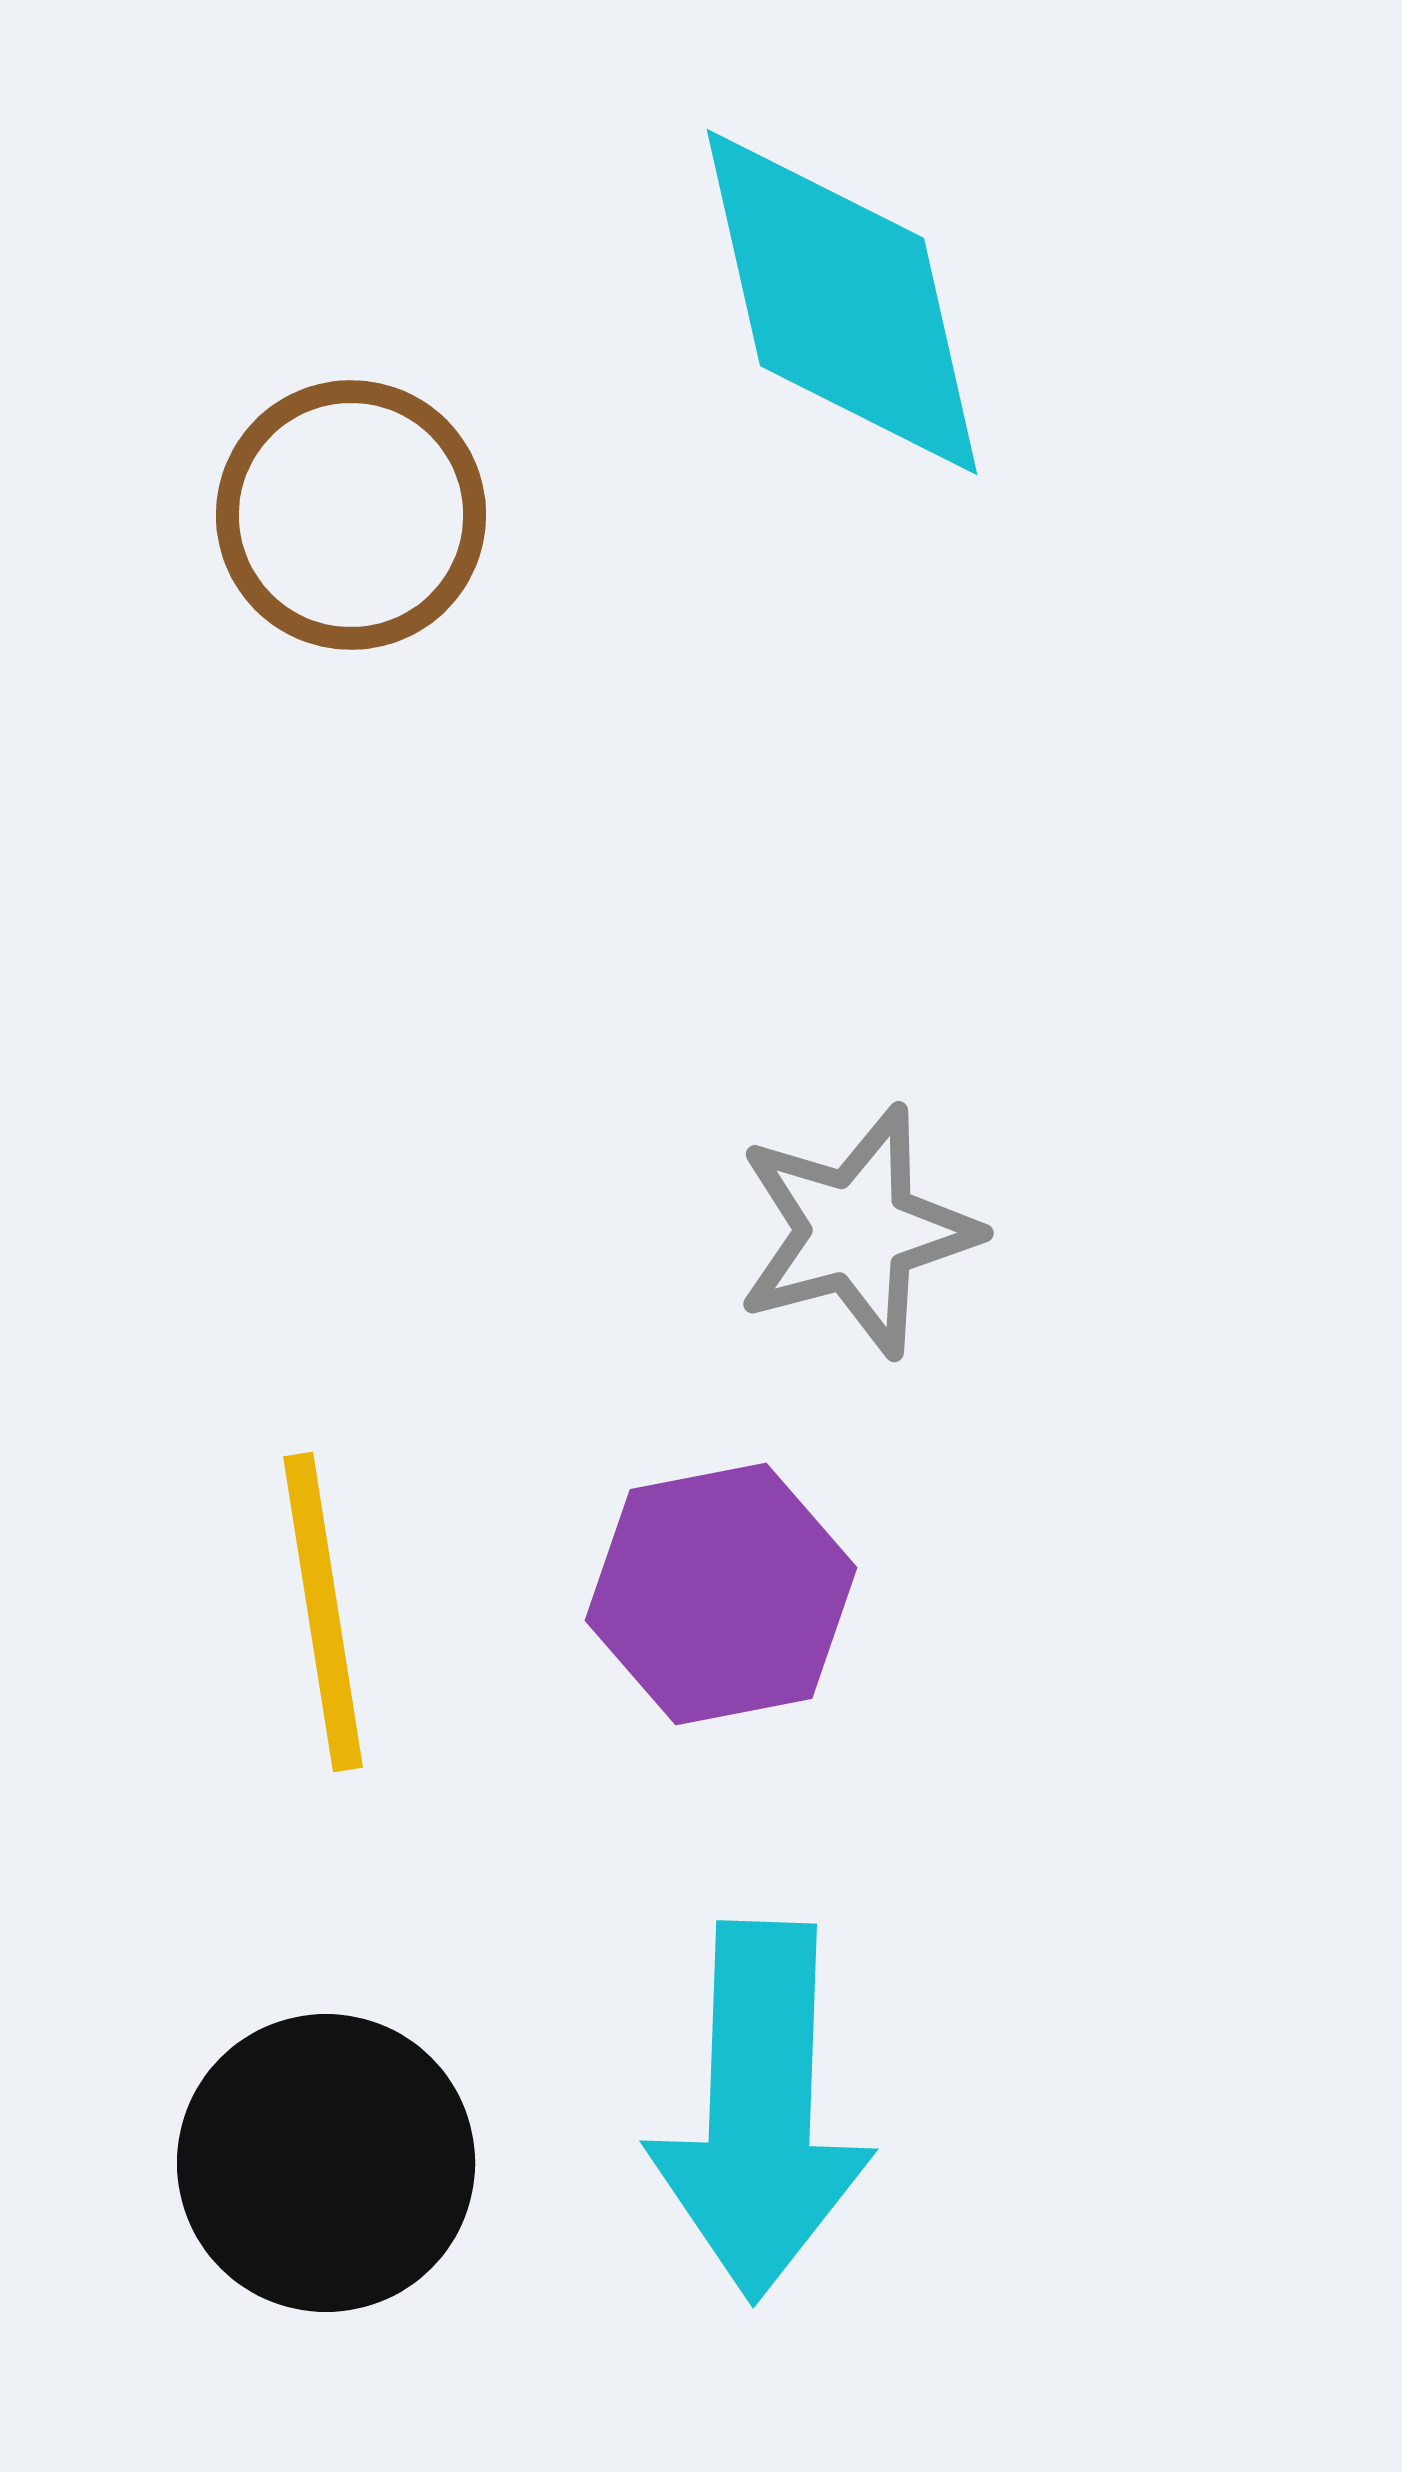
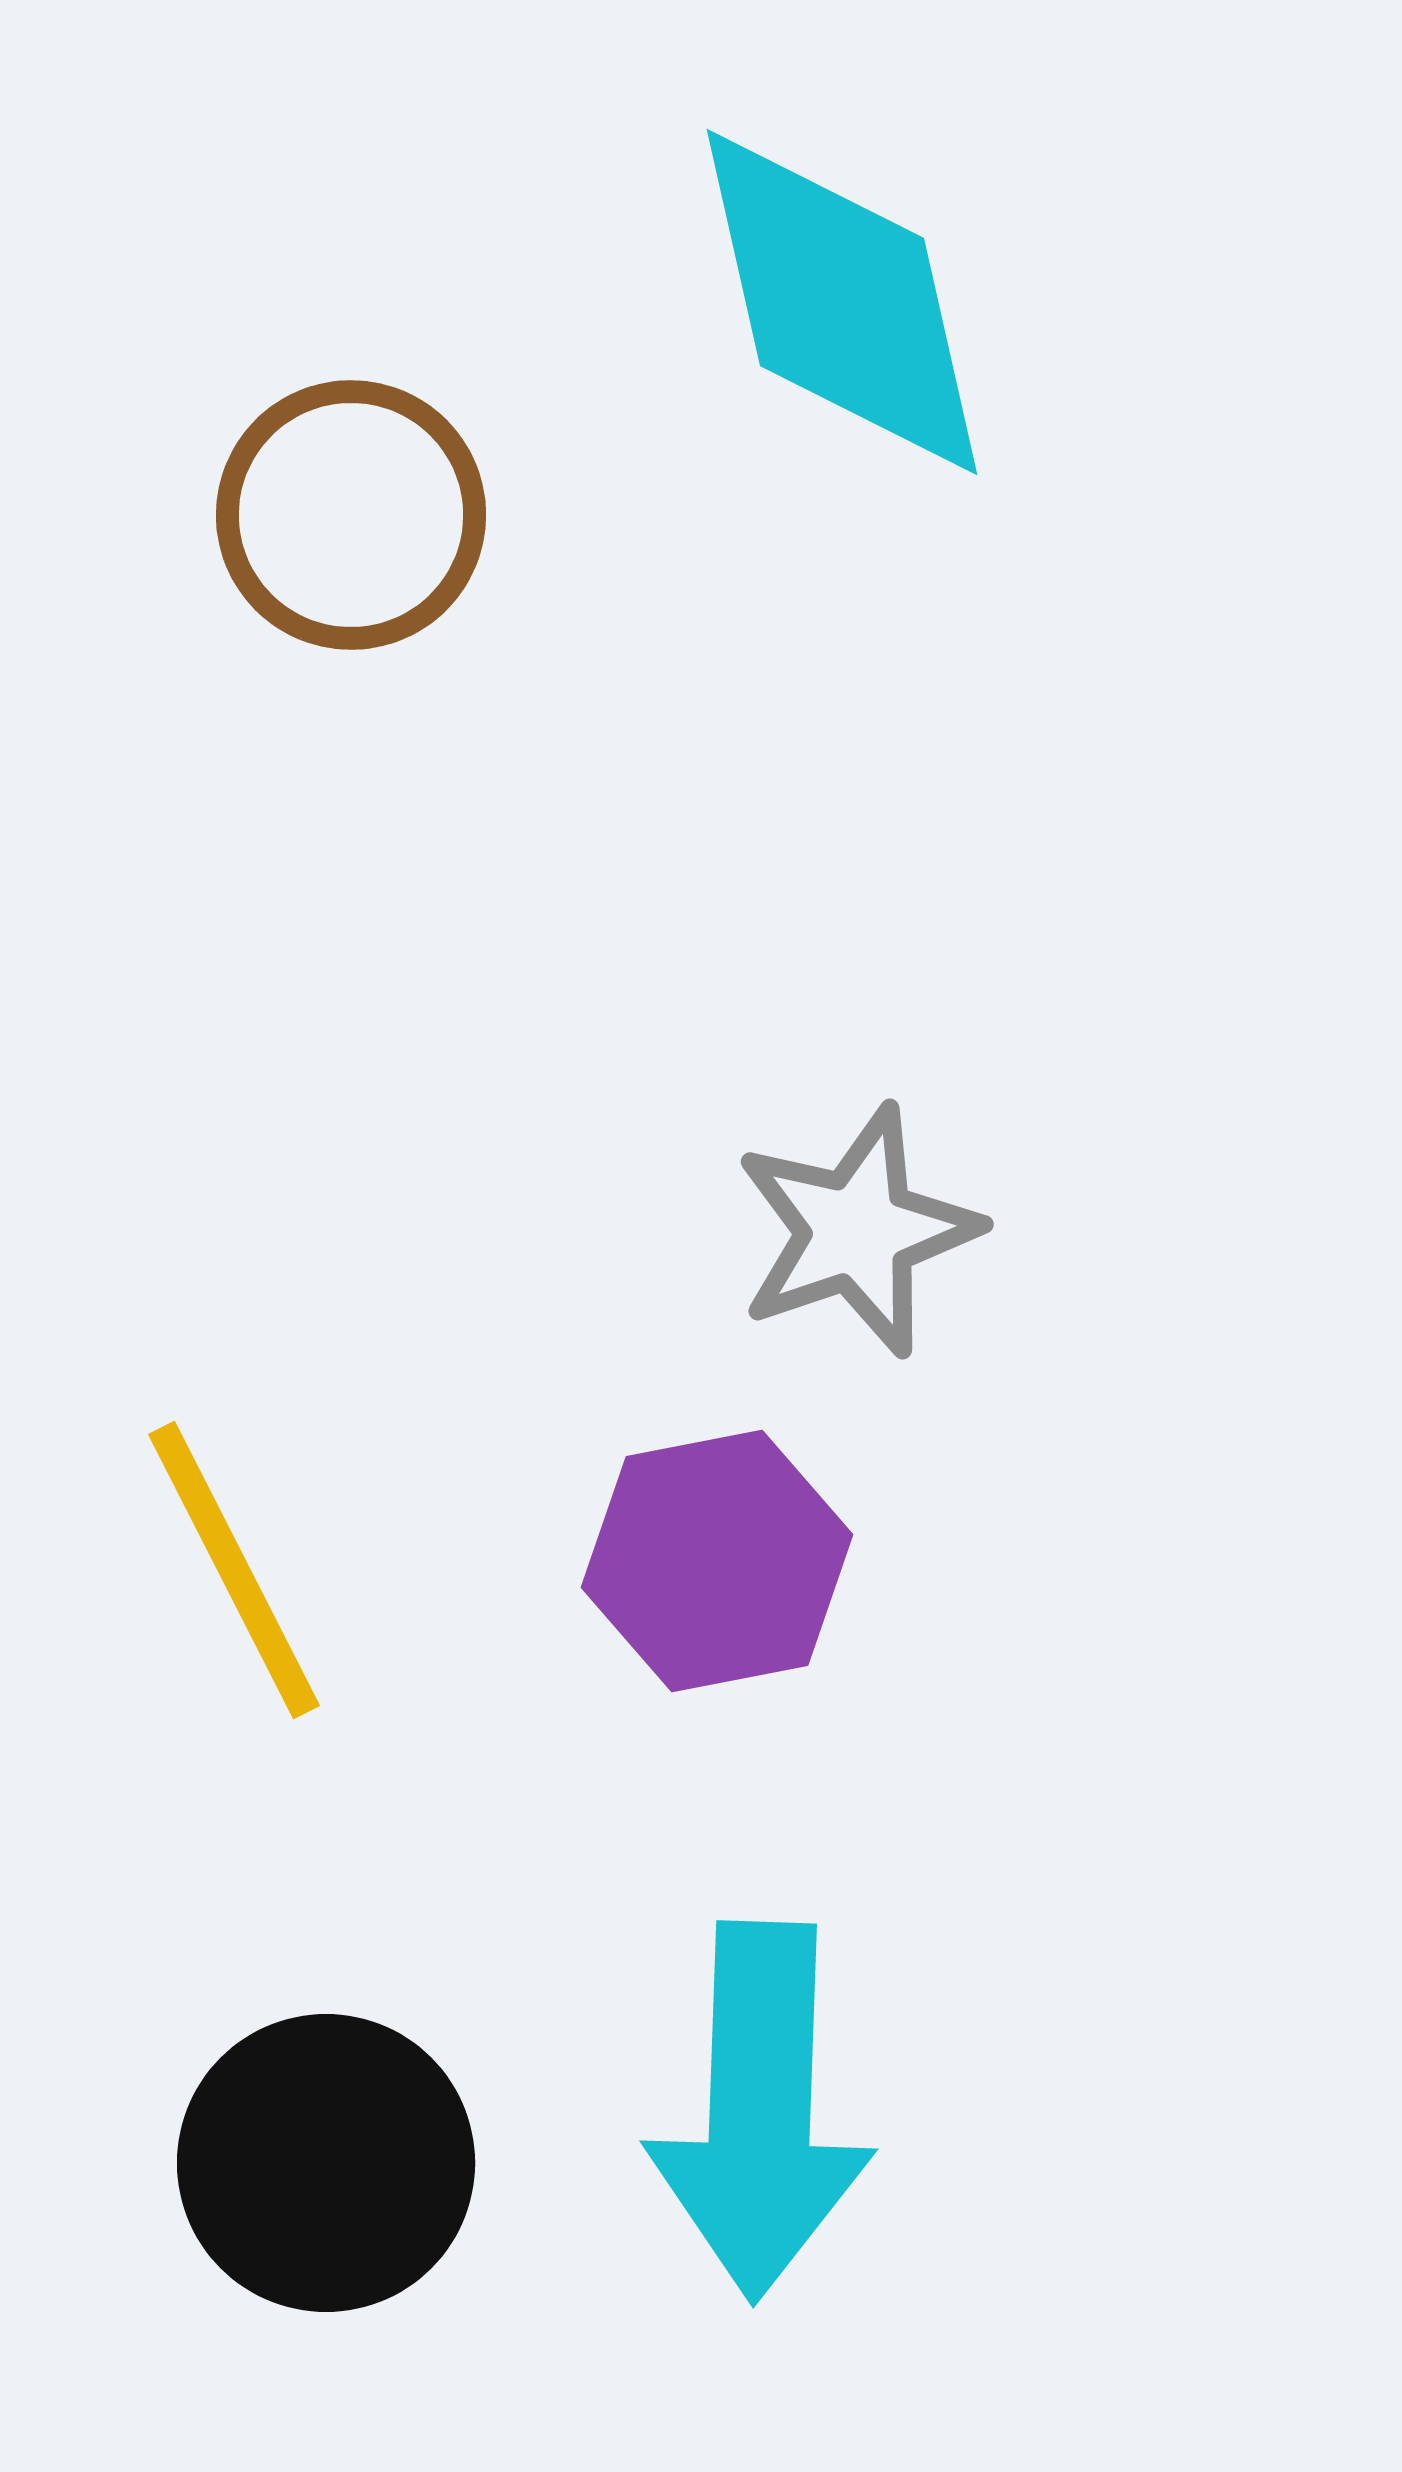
gray star: rotated 4 degrees counterclockwise
purple hexagon: moved 4 px left, 33 px up
yellow line: moved 89 px left, 42 px up; rotated 18 degrees counterclockwise
